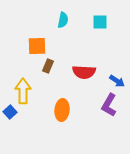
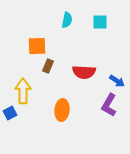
cyan semicircle: moved 4 px right
blue square: moved 1 px down; rotated 16 degrees clockwise
